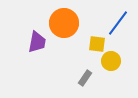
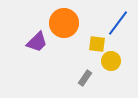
purple trapezoid: rotated 35 degrees clockwise
